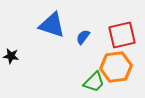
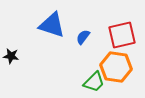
orange hexagon: rotated 16 degrees clockwise
